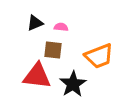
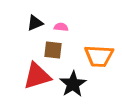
orange trapezoid: rotated 24 degrees clockwise
red triangle: rotated 24 degrees counterclockwise
